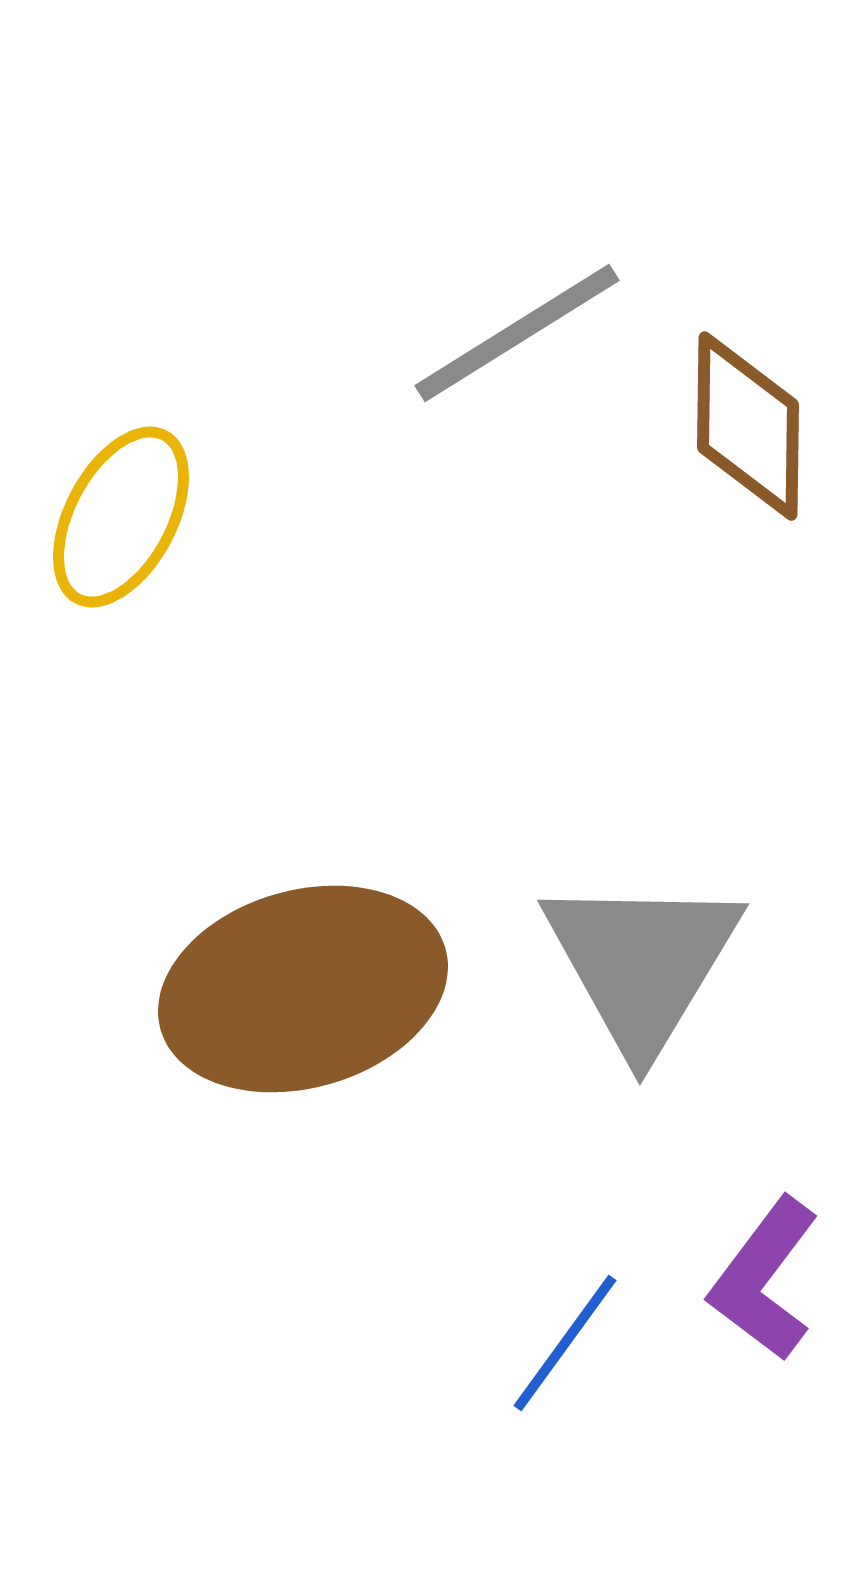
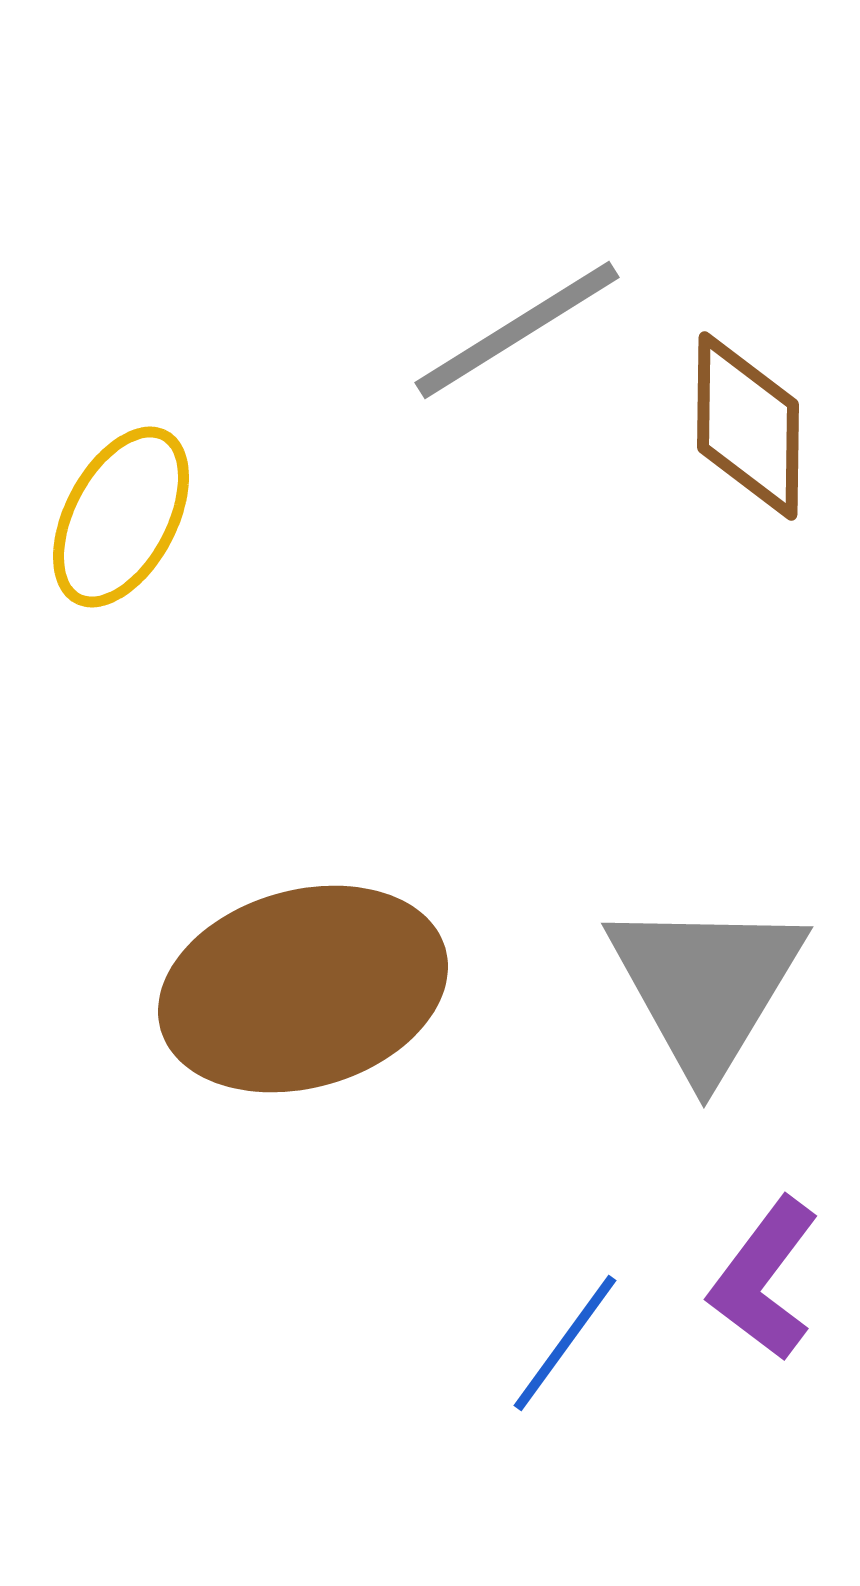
gray line: moved 3 px up
gray triangle: moved 64 px right, 23 px down
